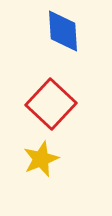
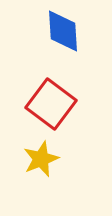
red square: rotated 6 degrees counterclockwise
